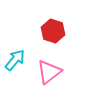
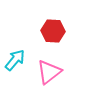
red hexagon: rotated 15 degrees counterclockwise
